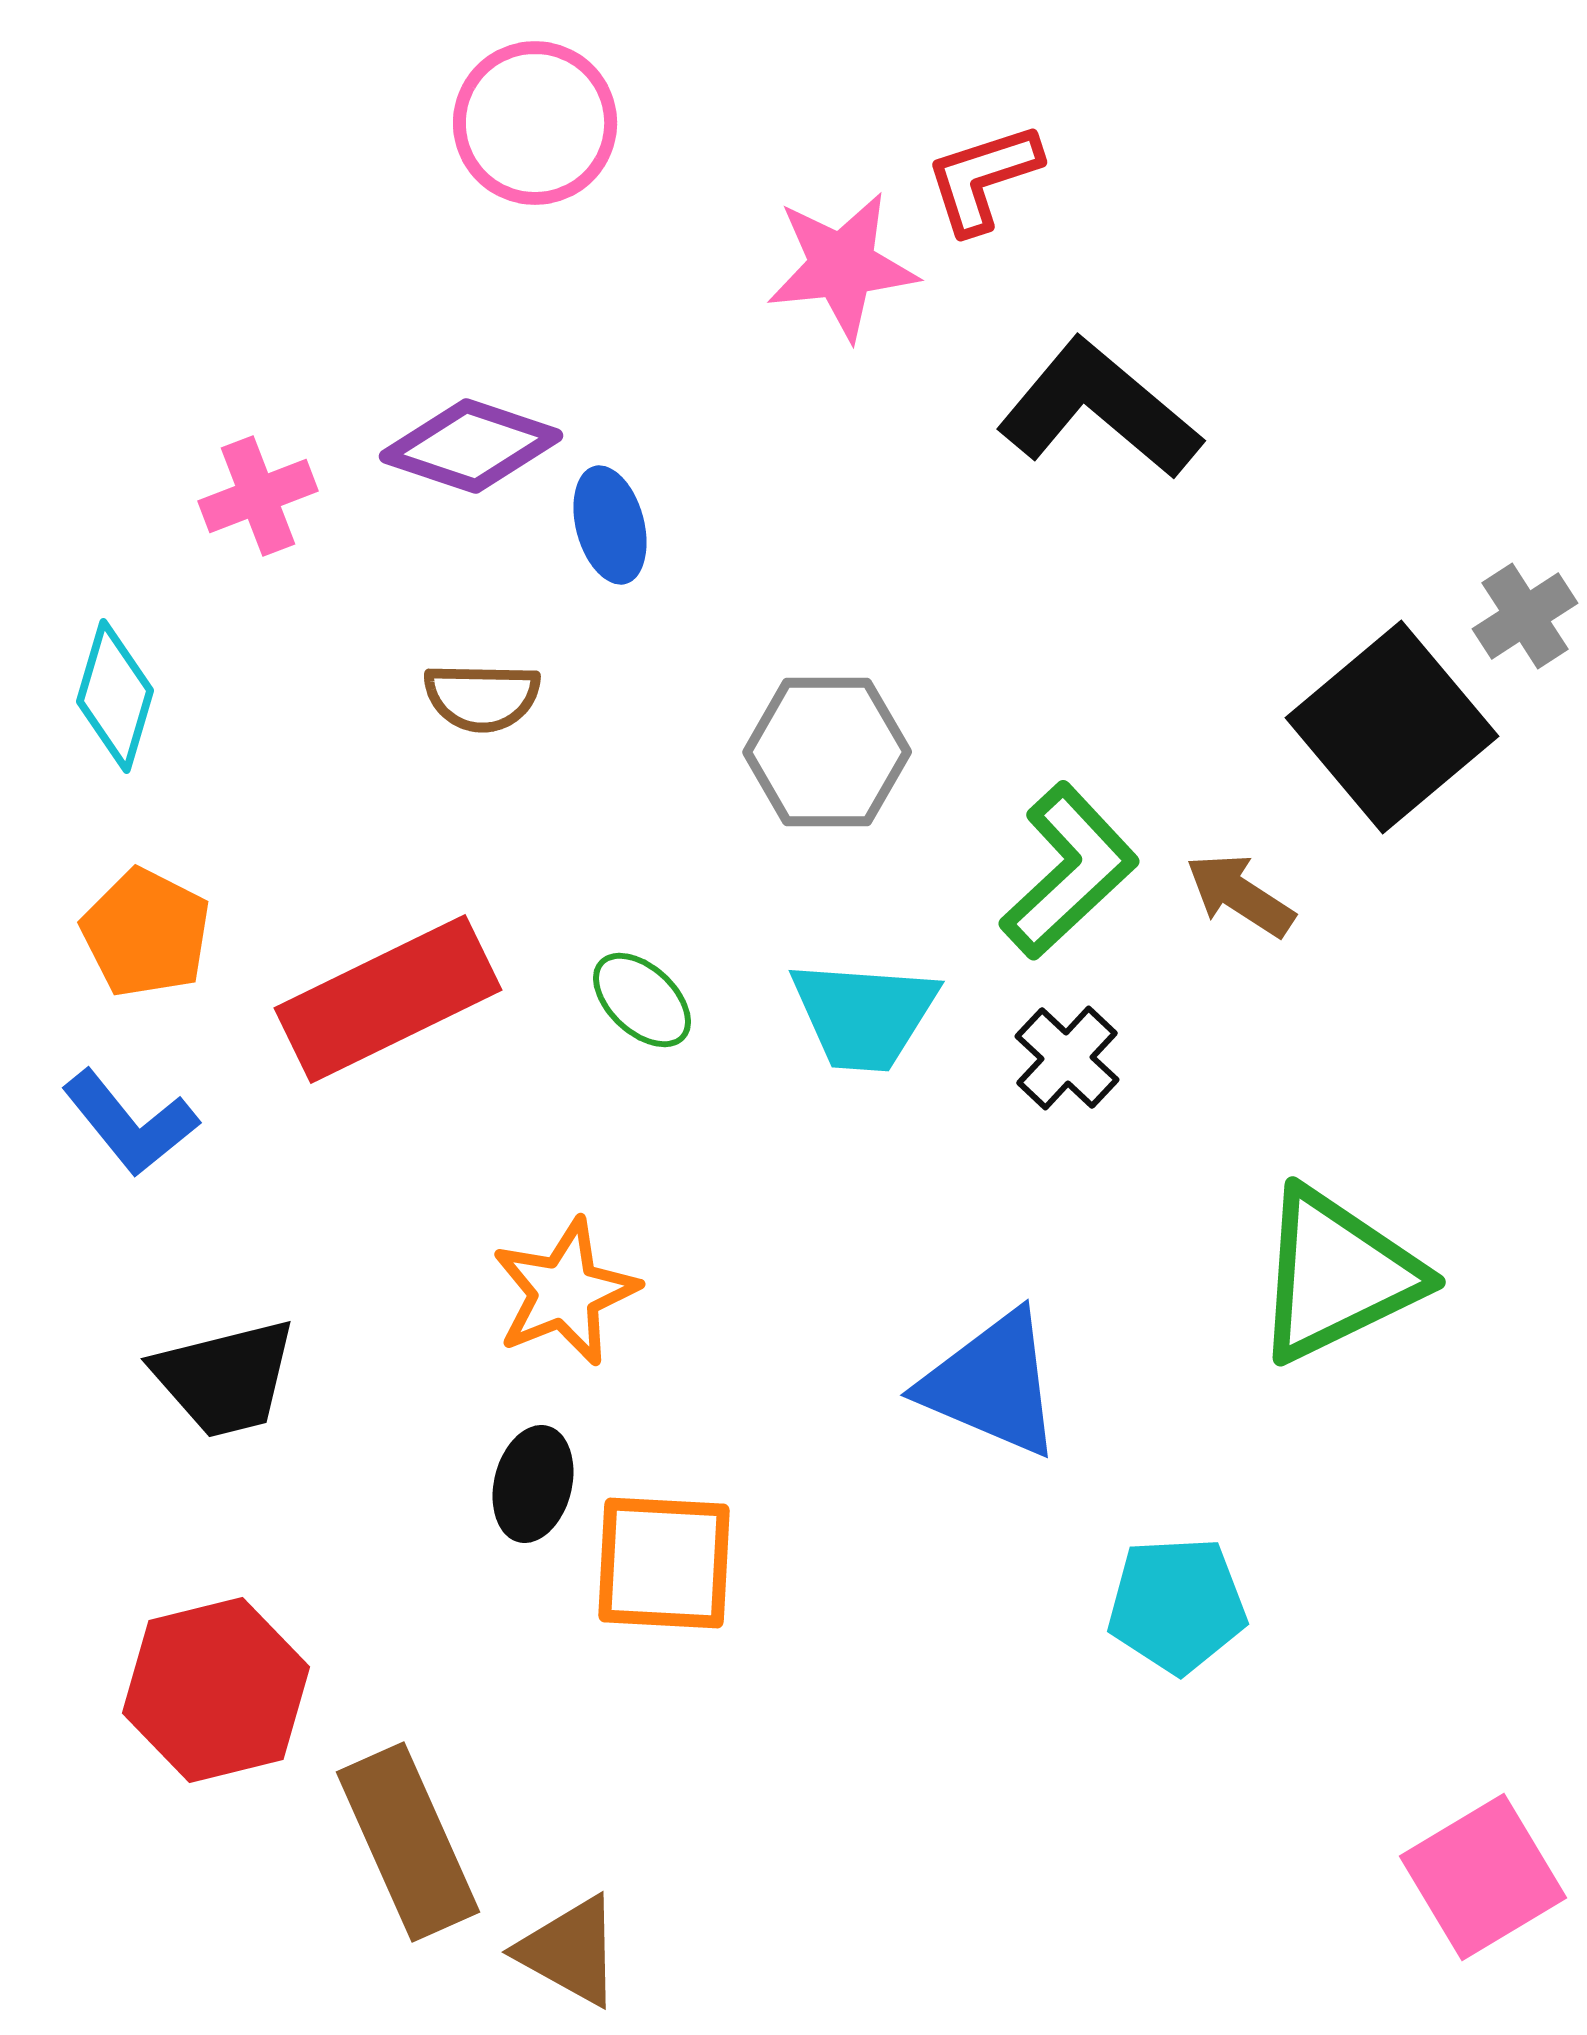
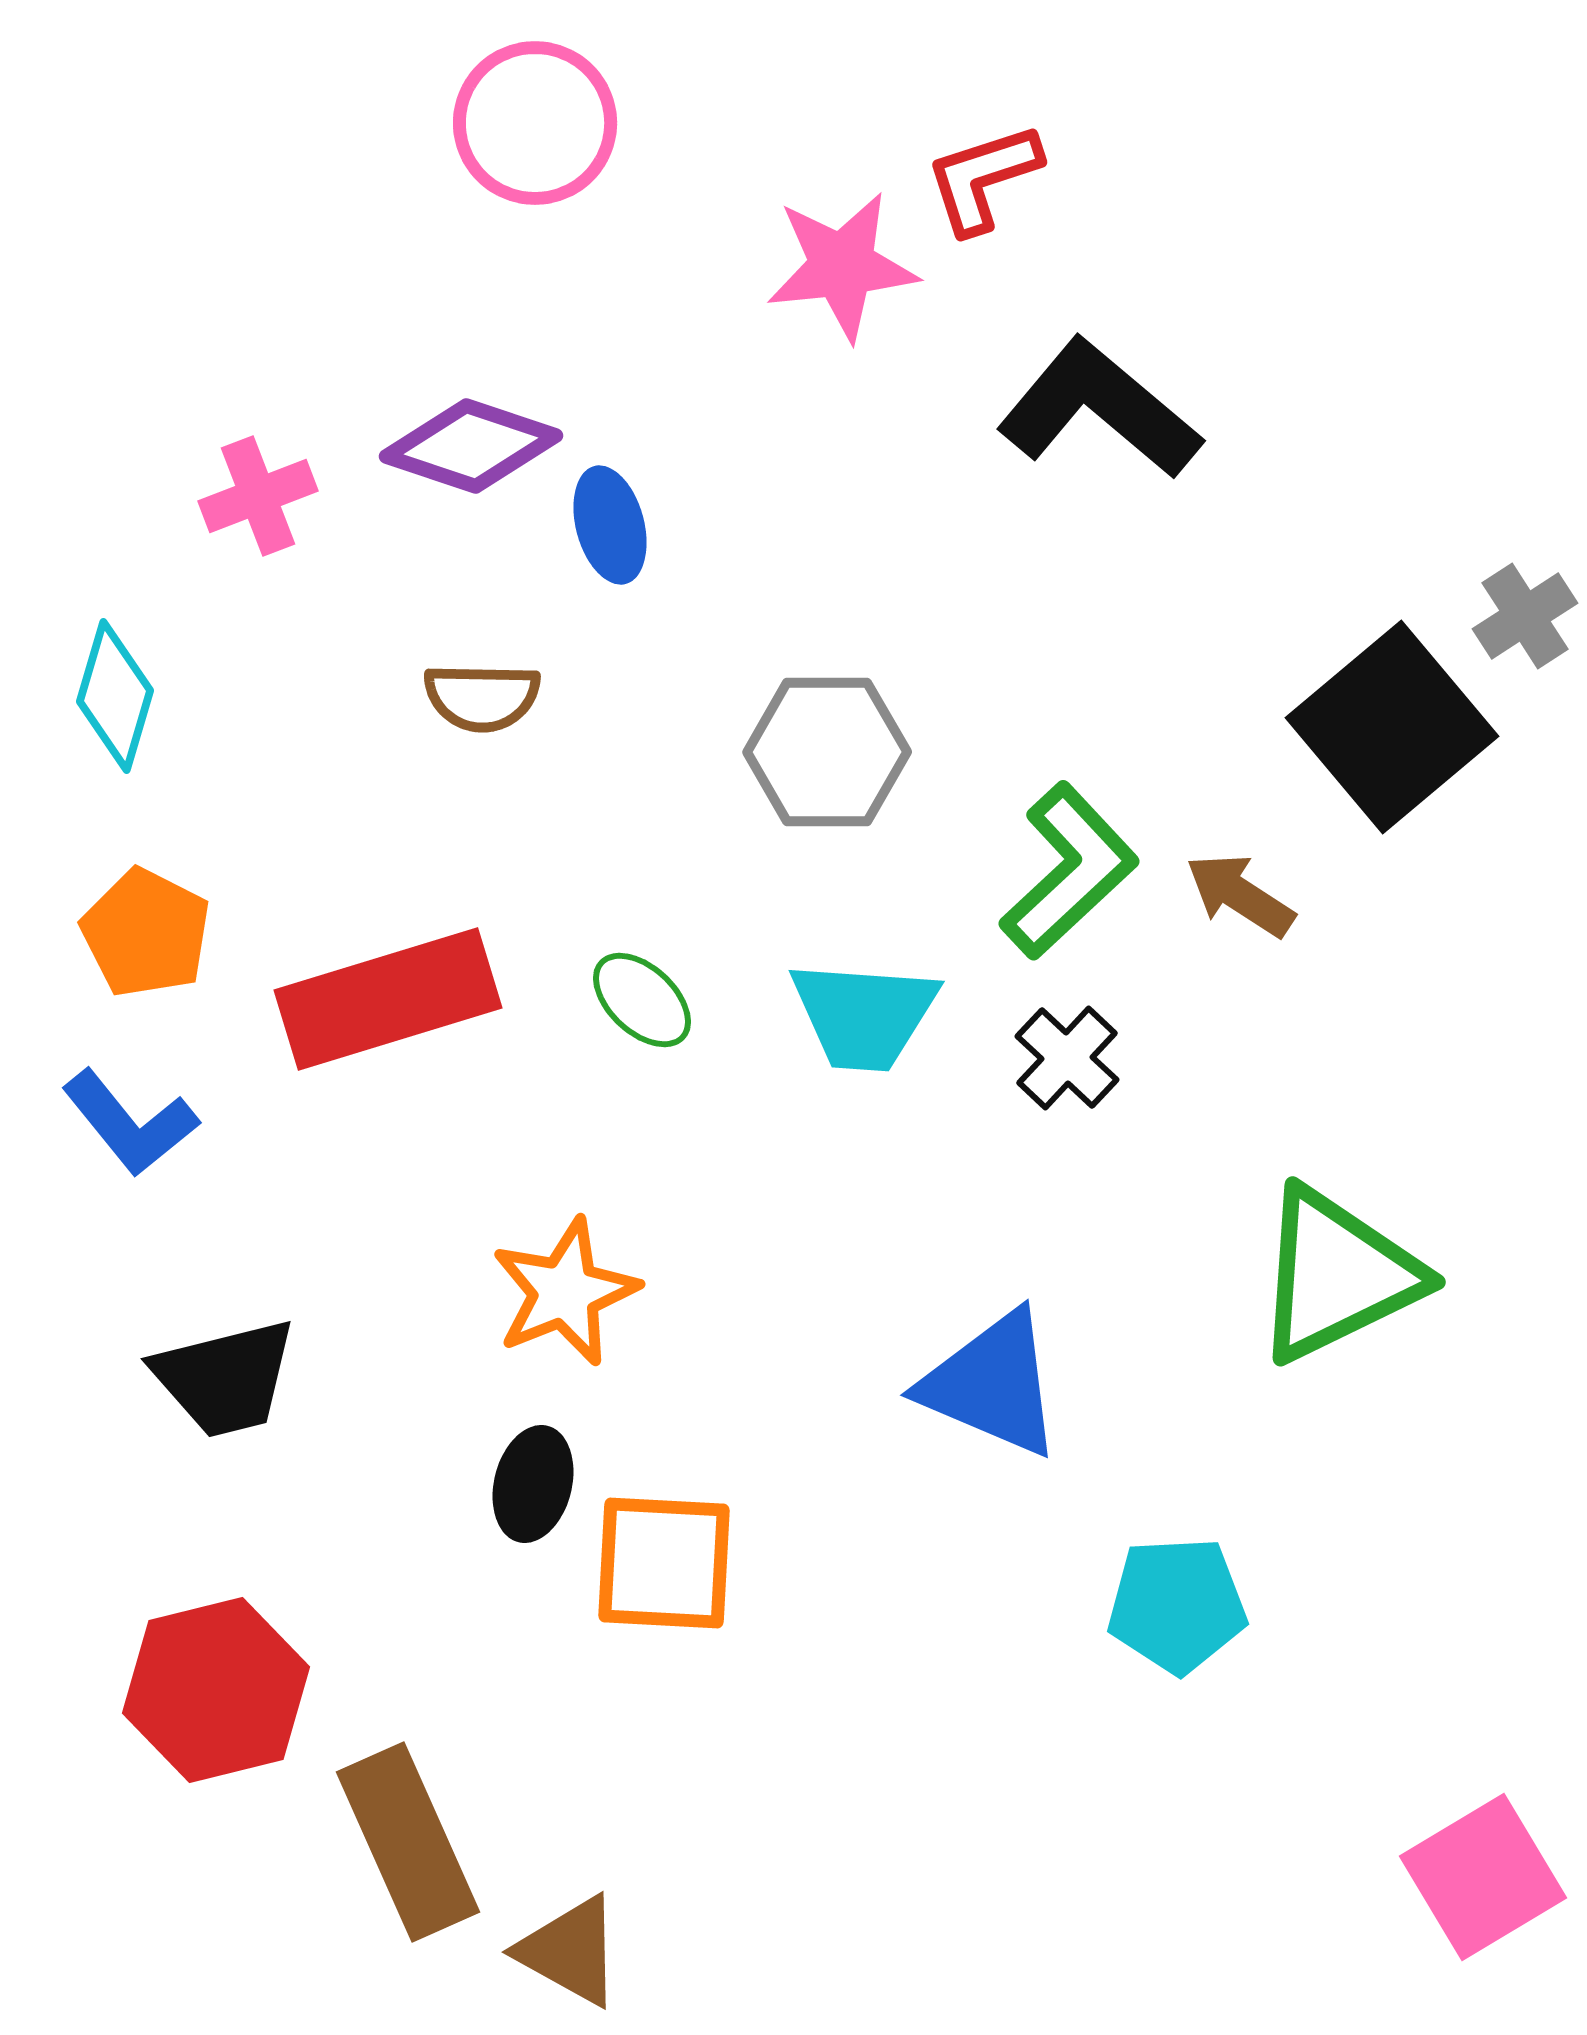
red rectangle: rotated 9 degrees clockwise
